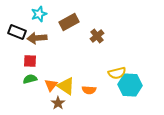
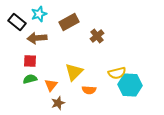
black rectangle: moved 10 px up; rotated 18 degrees clockwise
yellow triangle: moved 8 px right, 14 px up; rotated 42 degrees clockwise
brown star: rotated 16 degrees clockwise
